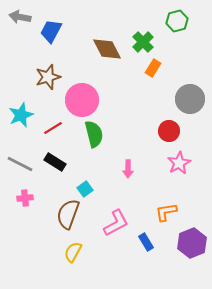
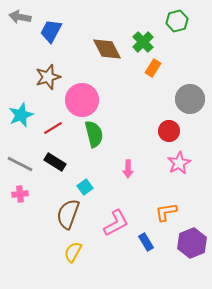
cyan square: moved 2 px up
pink cross: moved 5 px left, 4 px up
